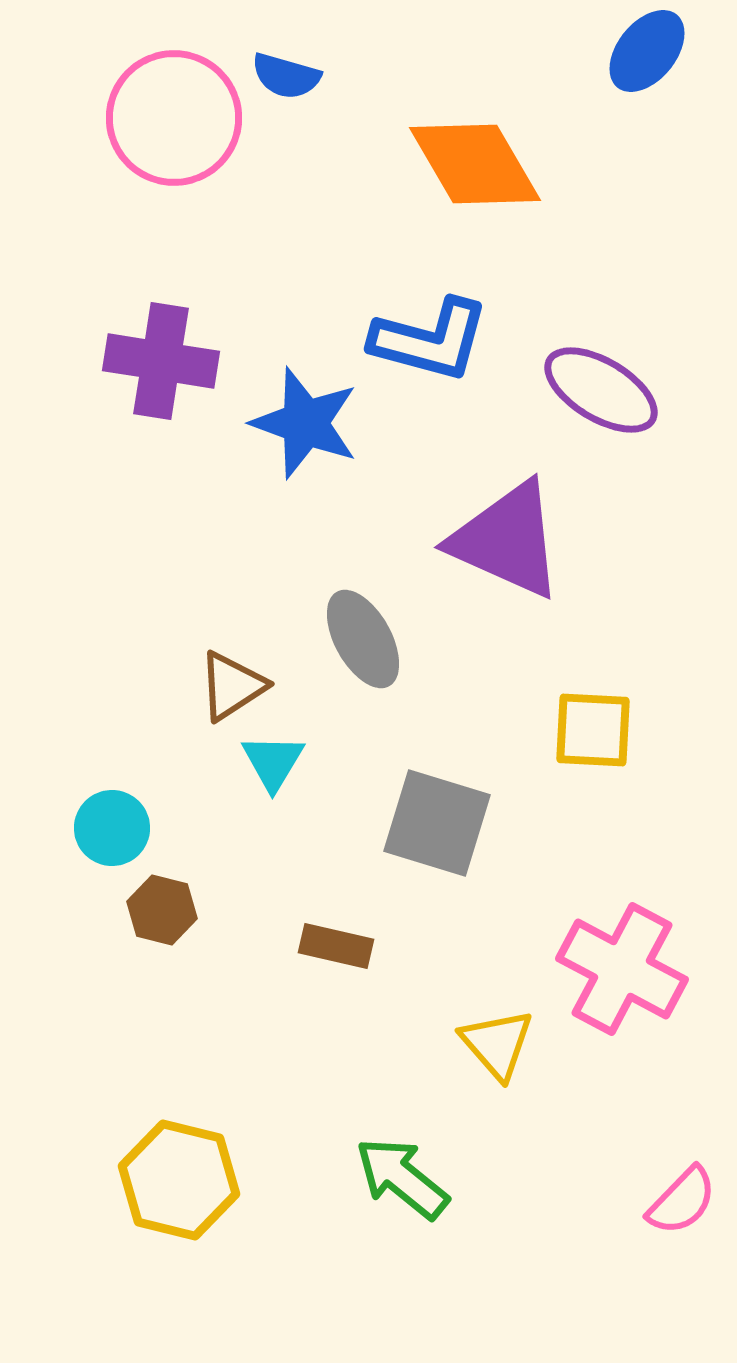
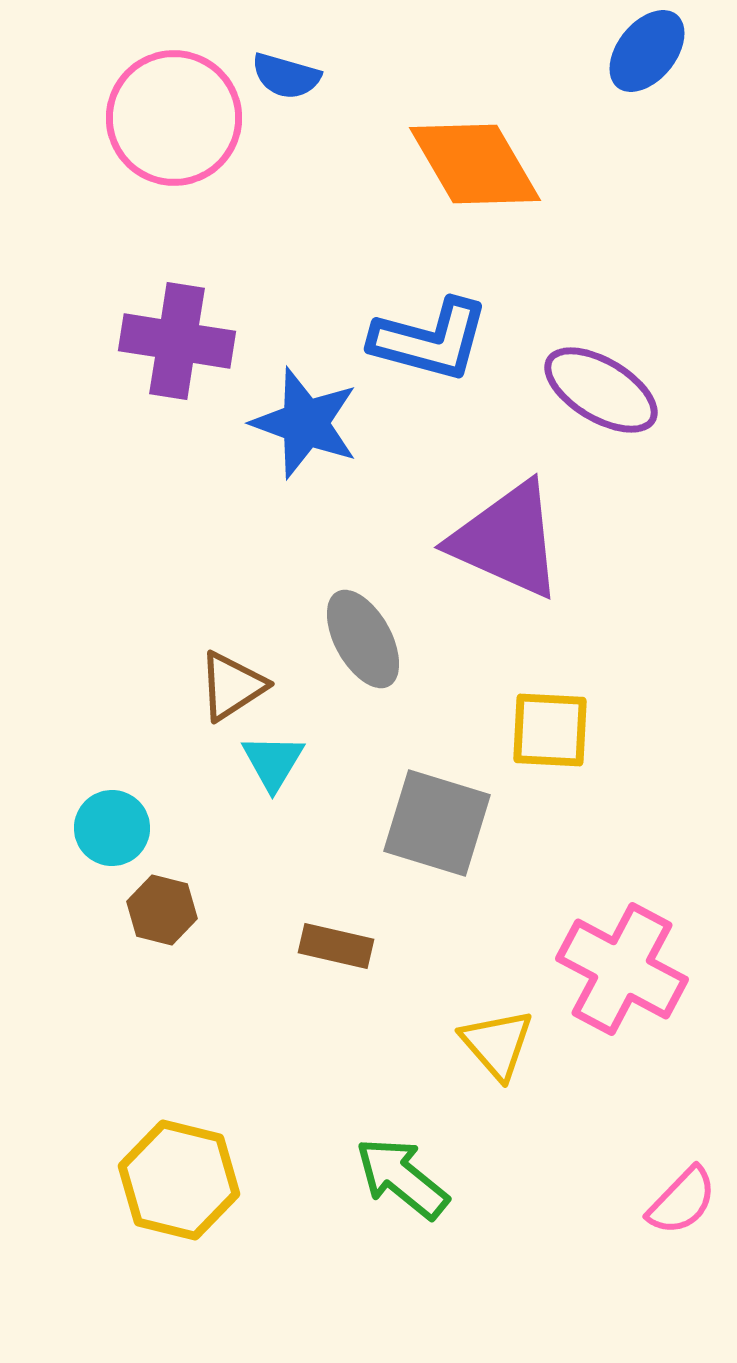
purple cross: moved 16 px right, 20 px up
yellow square: moved 43 px left
